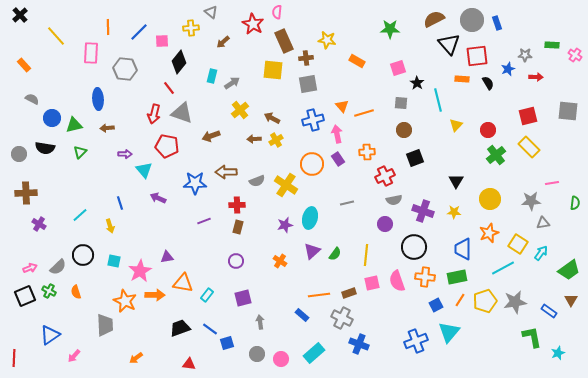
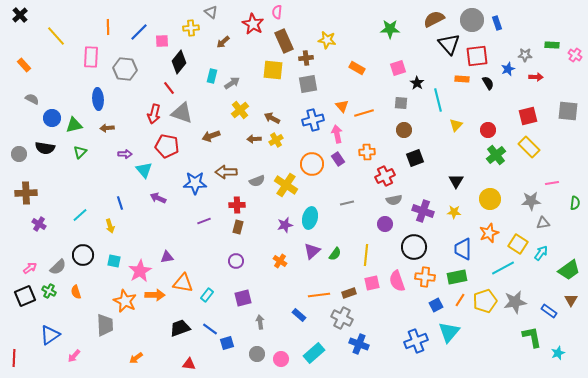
pink rectangle at (91, 53): moved 4 px down
orange rectangle at (357, 61): moved 7 px down
pink arrow at (30, 268): rotated 16 degrees counterclockwise
blue rectangle at (302, 315): moved 3 px left
